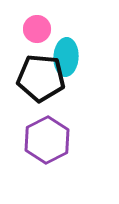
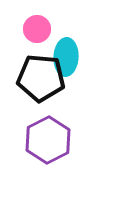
purple hexagon: moved 1 px right
